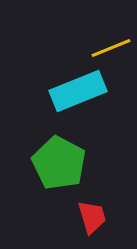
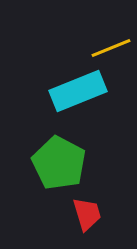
red trapezoid: moved 5 px left, 3 px up
